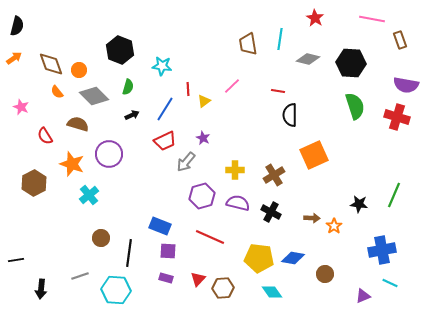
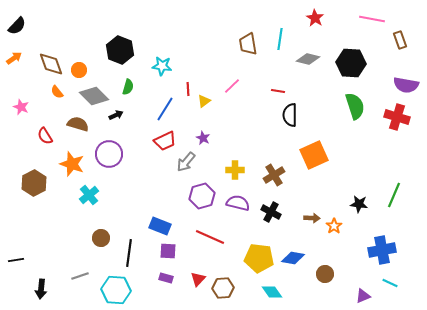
black semicircle at (17, 26): rotated 30 degrees clockwise
black arrow at (132, 115): moved 16 px left
